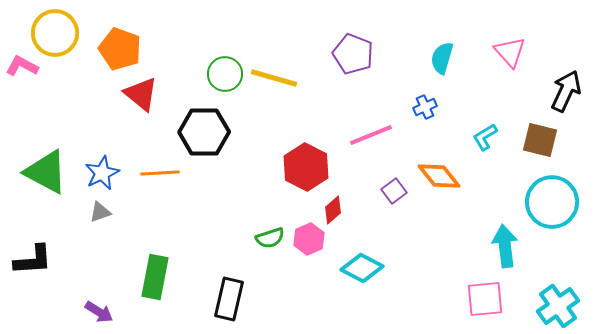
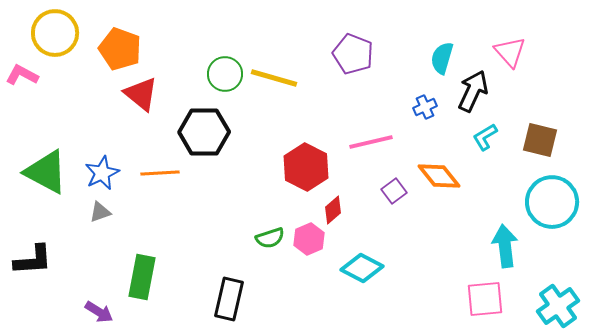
pink L-shape: moved 9 px down
black arrow: moved 93 px left
pink line: moved 7 px down; rotated 9 degrees clockwise
green rectangle: moved 13 px left
